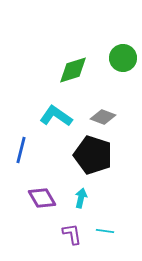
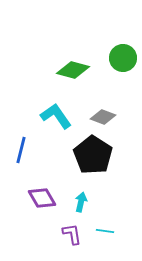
green diamond: rotated 32 degrees clockwise
cyan L-shape: rotated 20 degrees clockwise
black pentagon: rotated 15 degrees clockwise
cyan arrow: moved 4 px down
